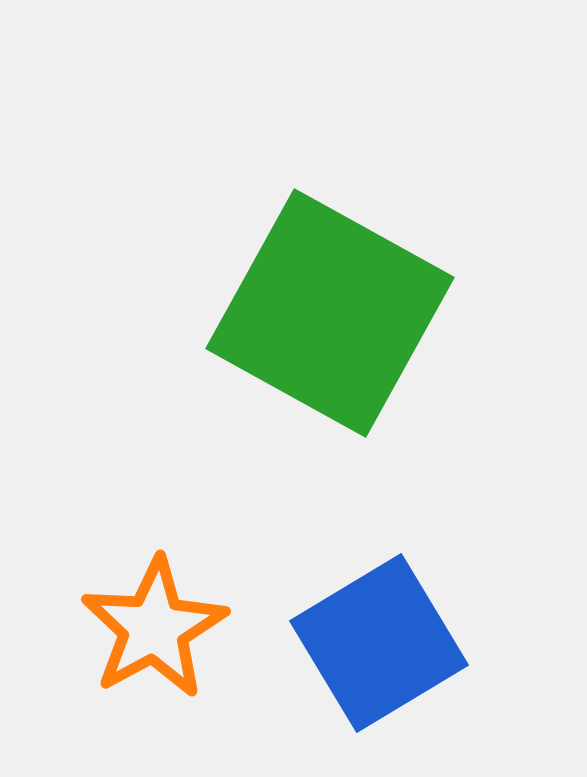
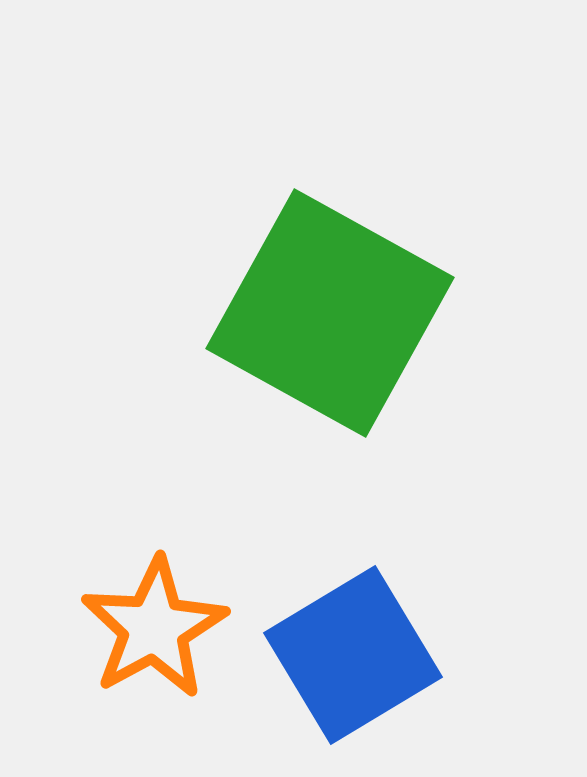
blue square: moved 26 px left, 12 px down
